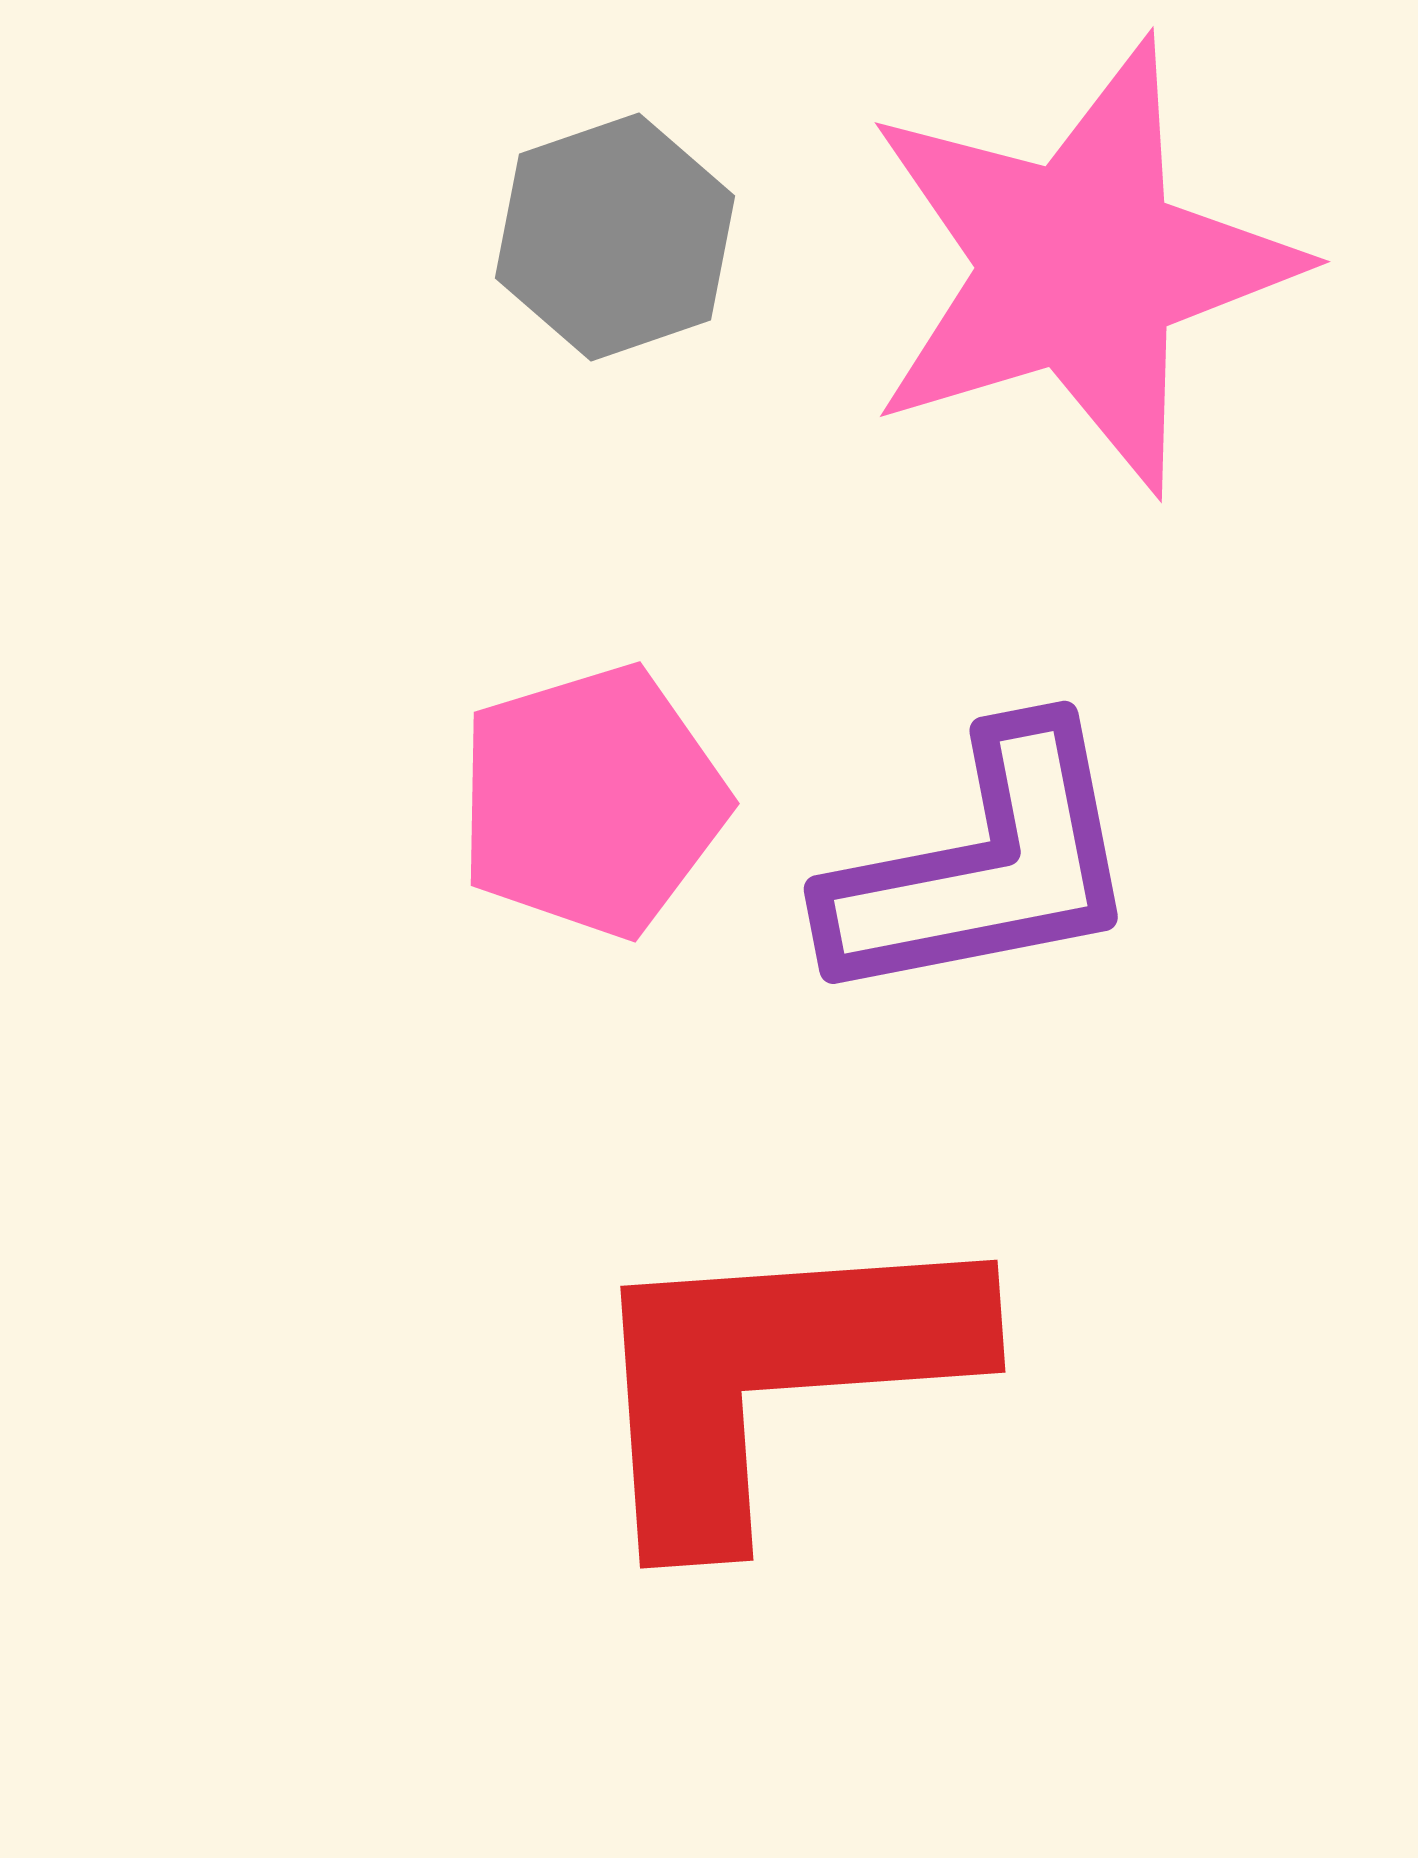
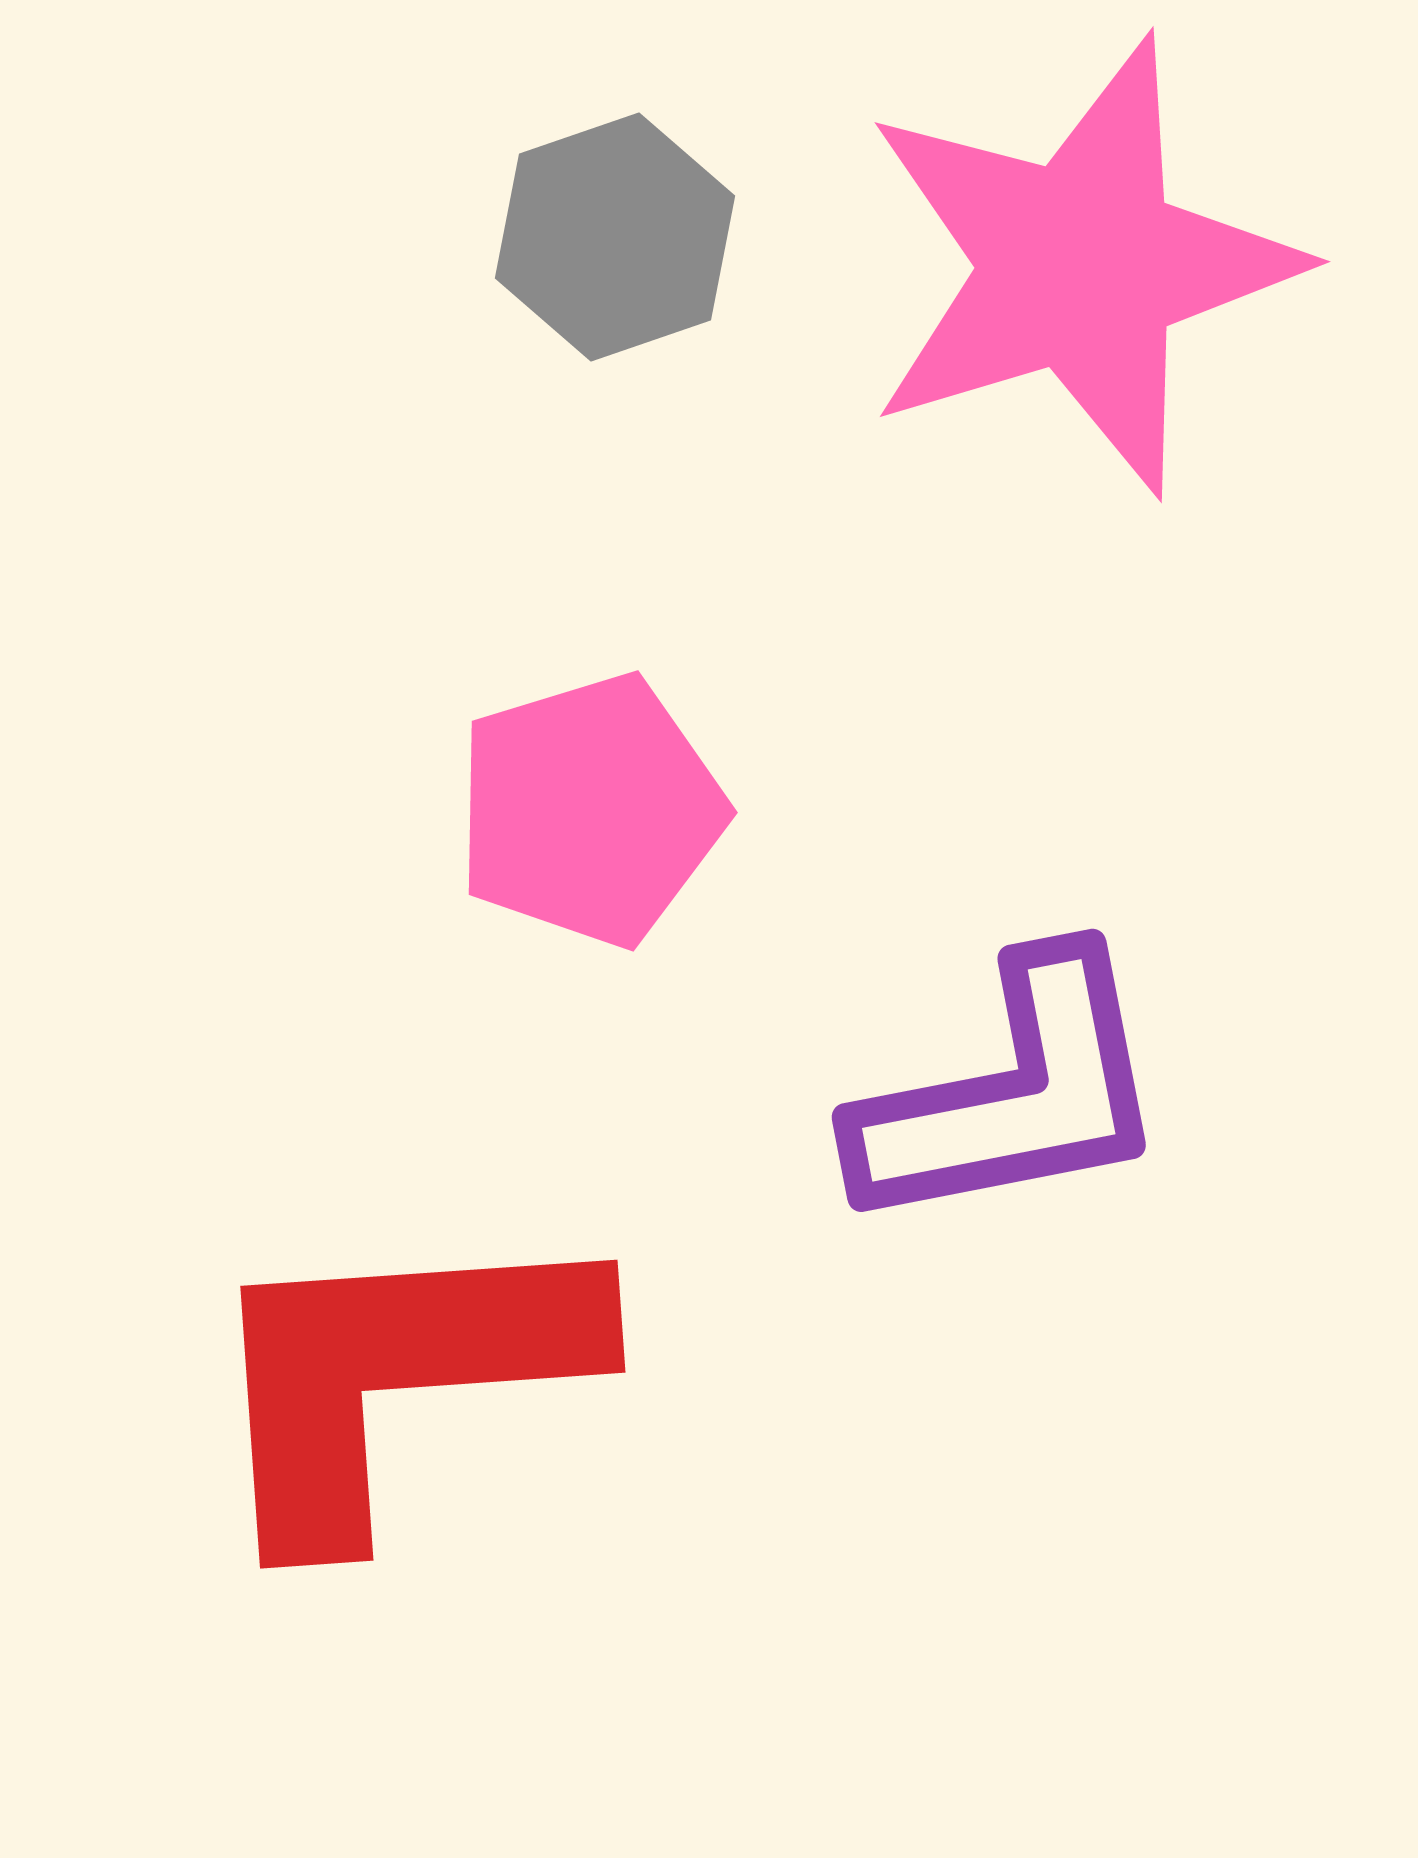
pink pentagon: moved 2 px left, 9 px down
purple L-shape: moved 28 px right, 228 px down
red L-shape: moved 380 px left
